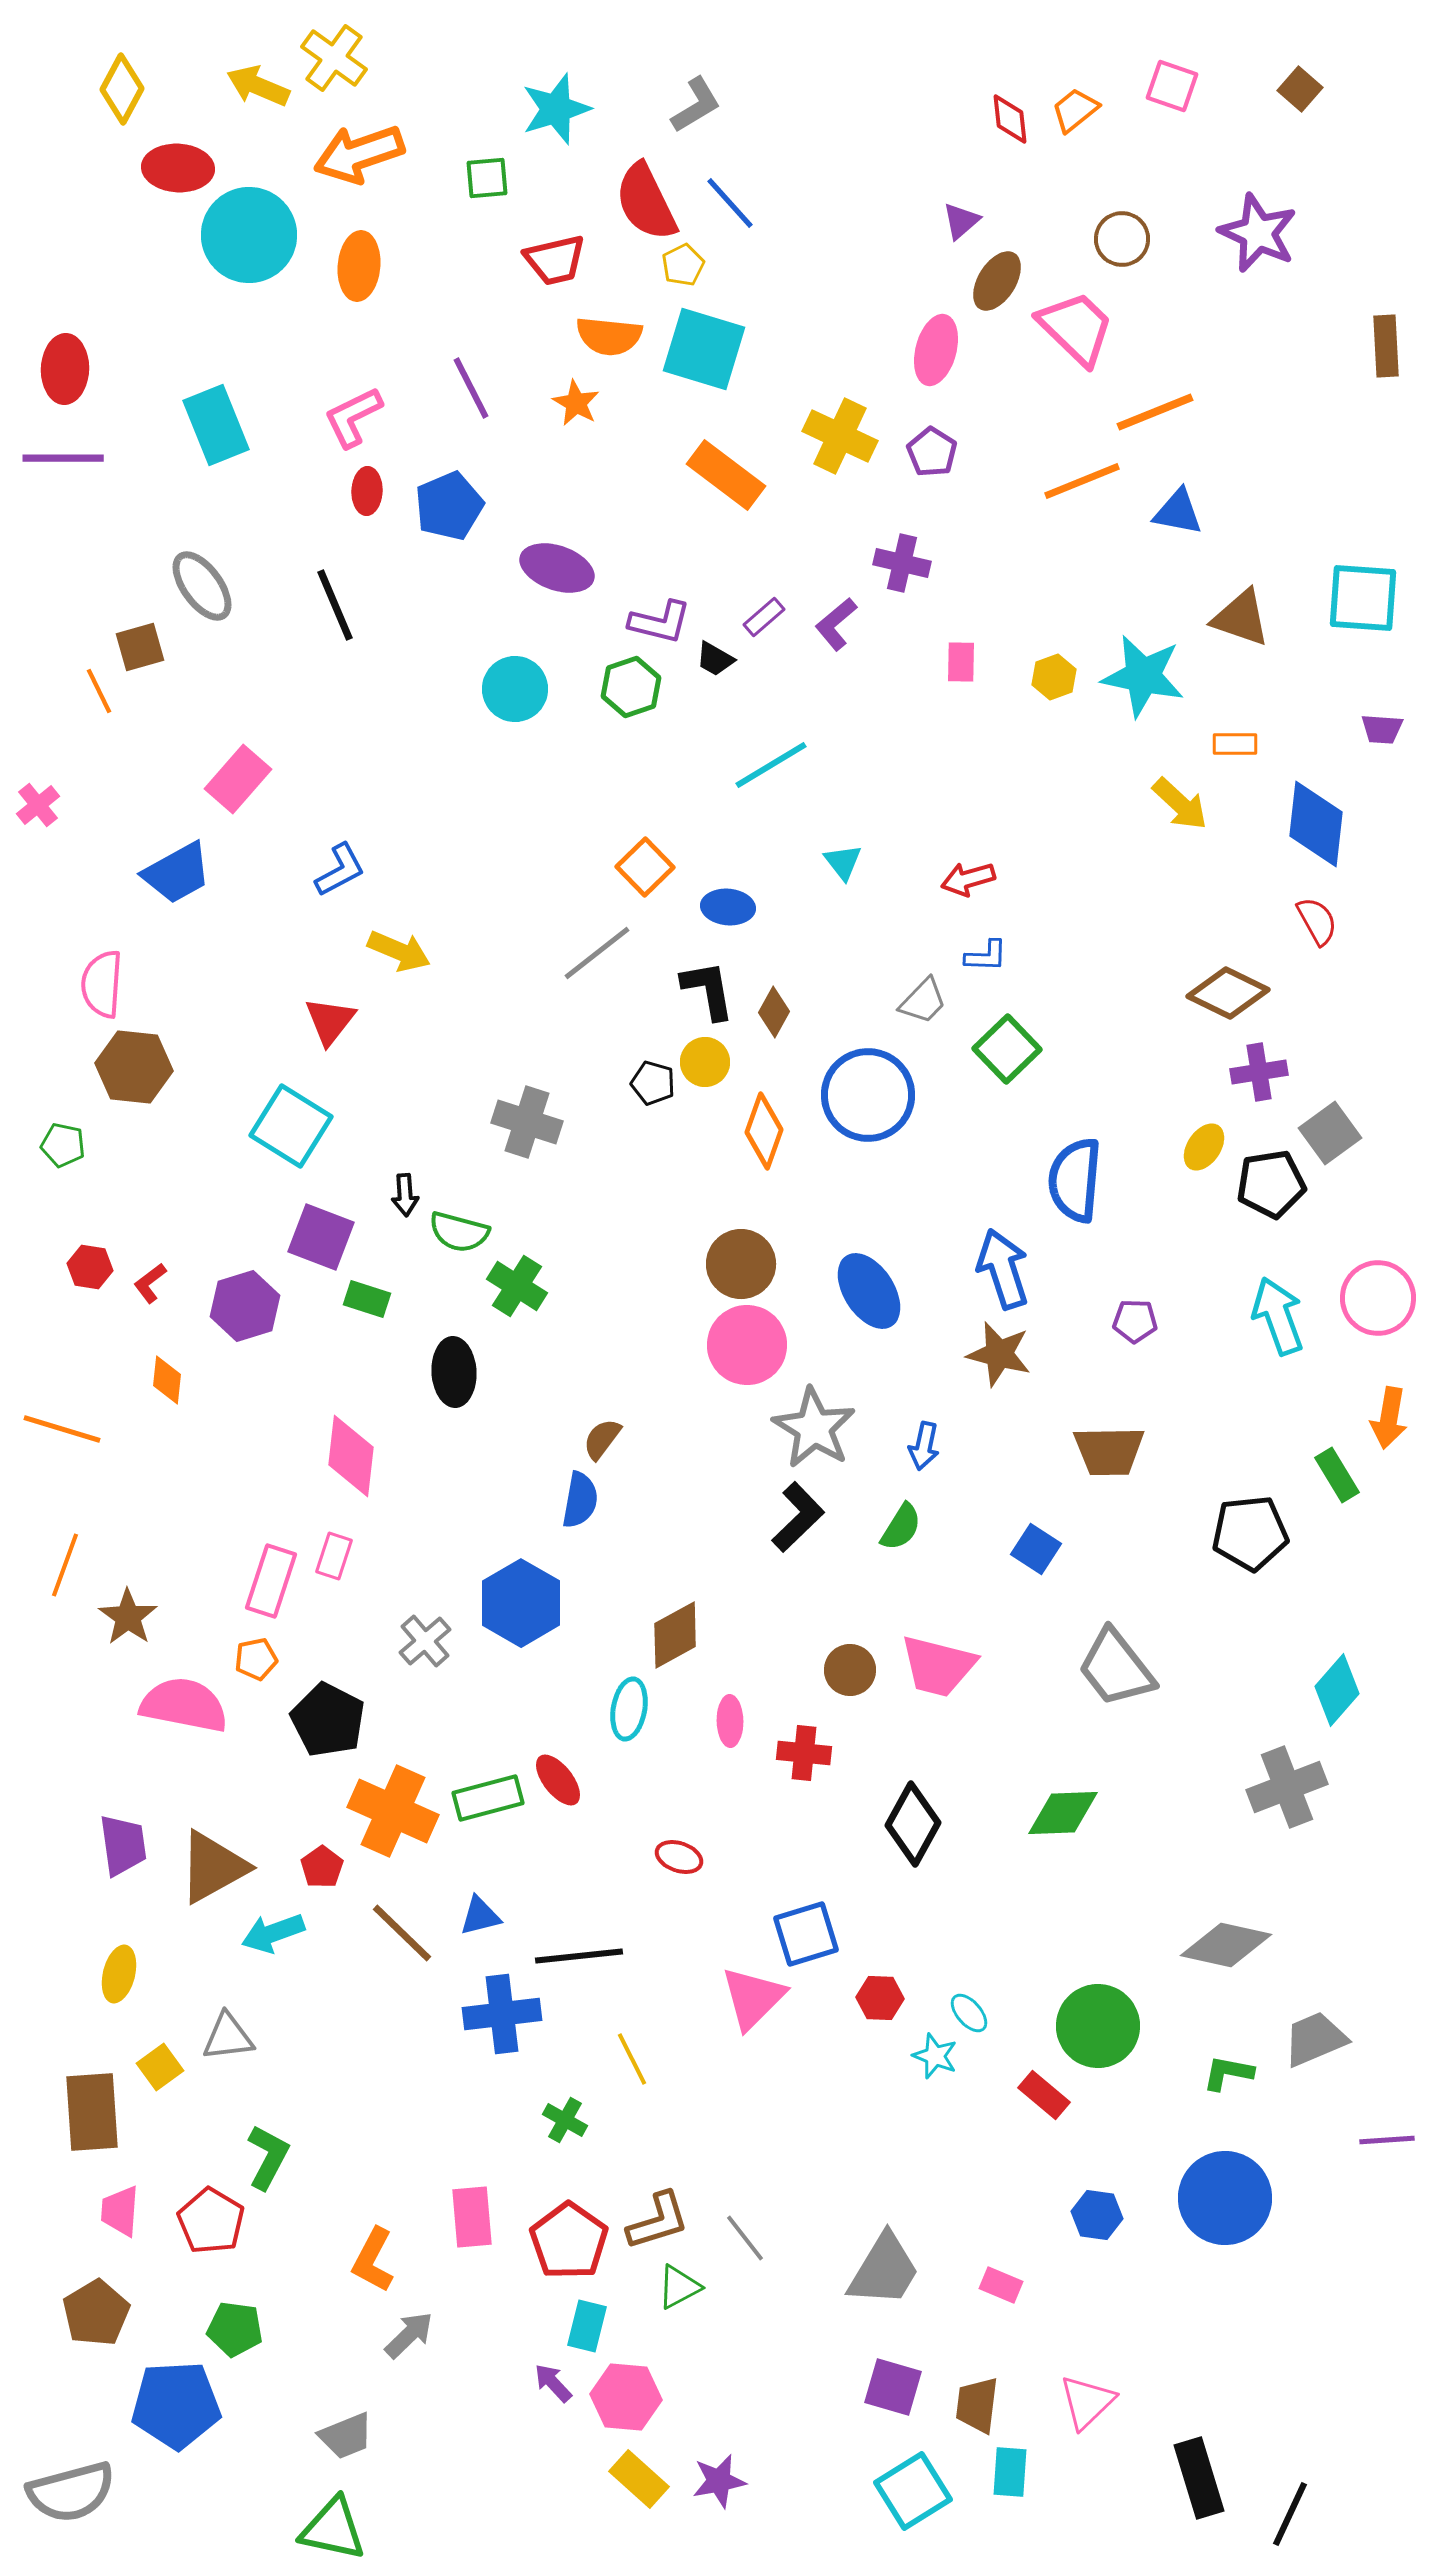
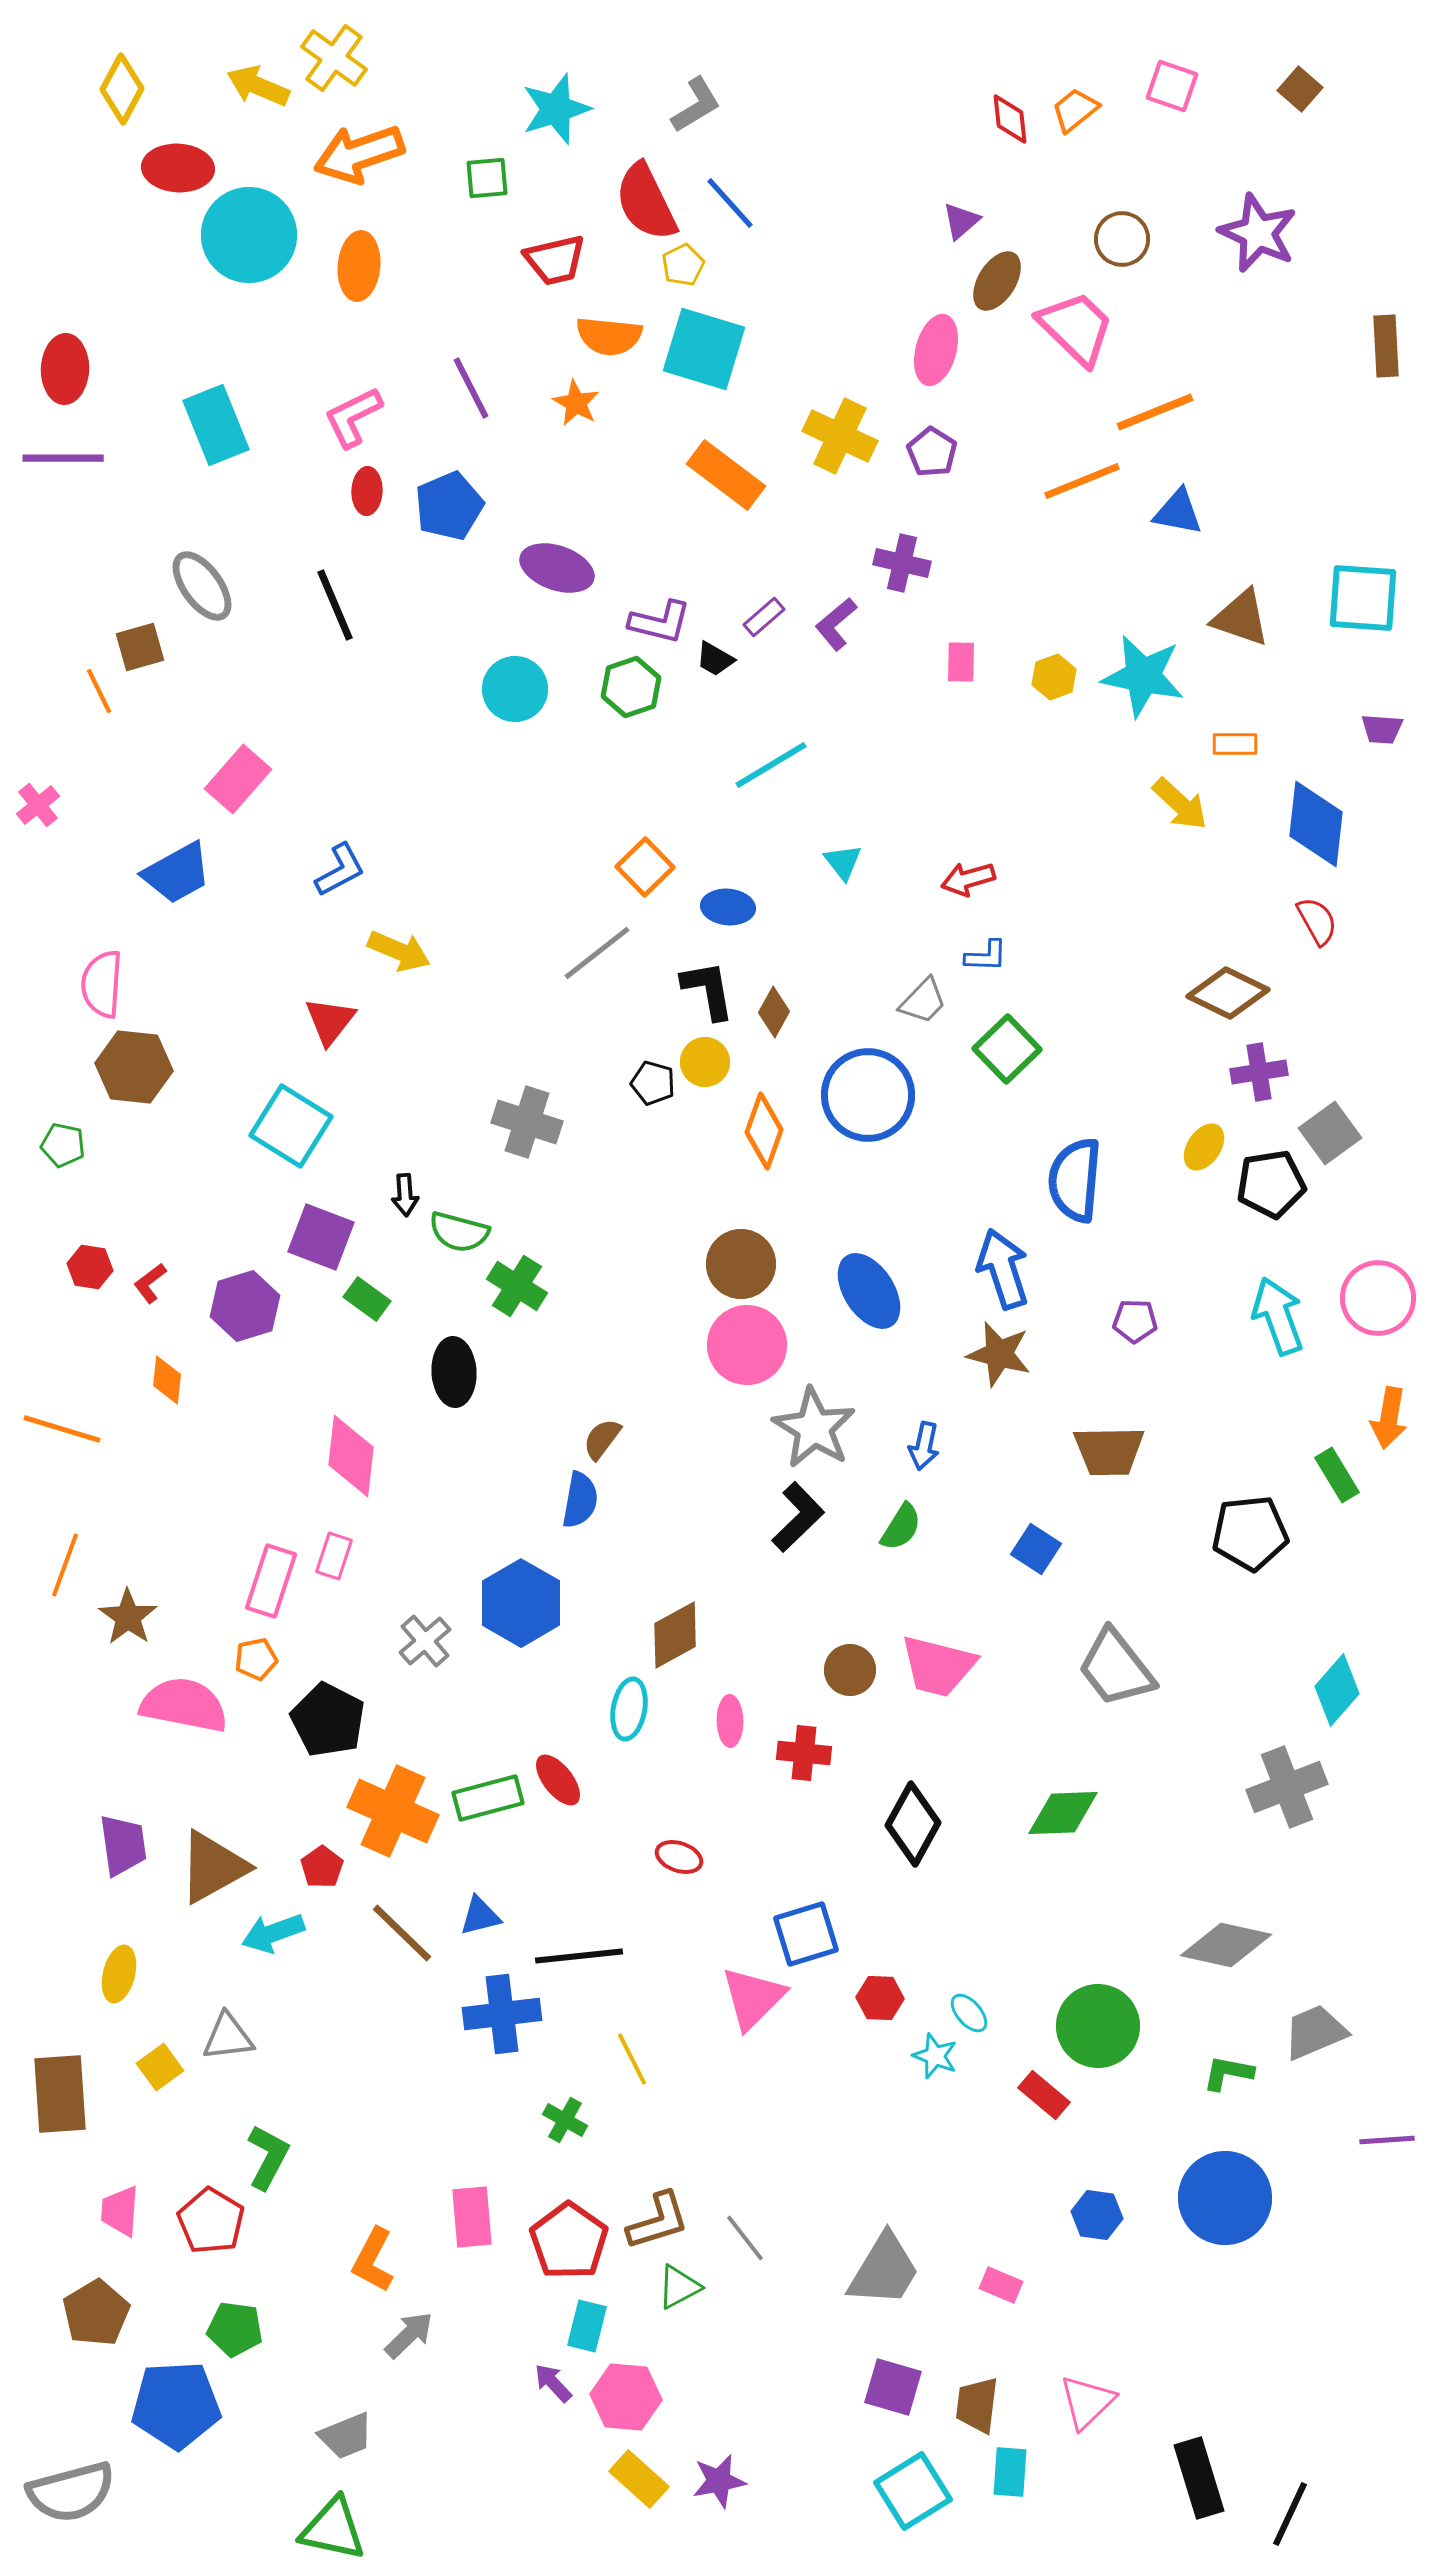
green rectangle at (367, 1299): rotated 18 degrees clockwise
gray trapezoid at (1315, 2039): moved 7 px up
brown rectangle at (92, 2112): moved 32 px left, 18 px up
